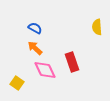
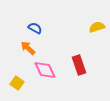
yellow semicircle: rotated 77 degrees clockwise
orange arrow: moved 7 px left
red rectangle: moved 7 px right, 3 px down
